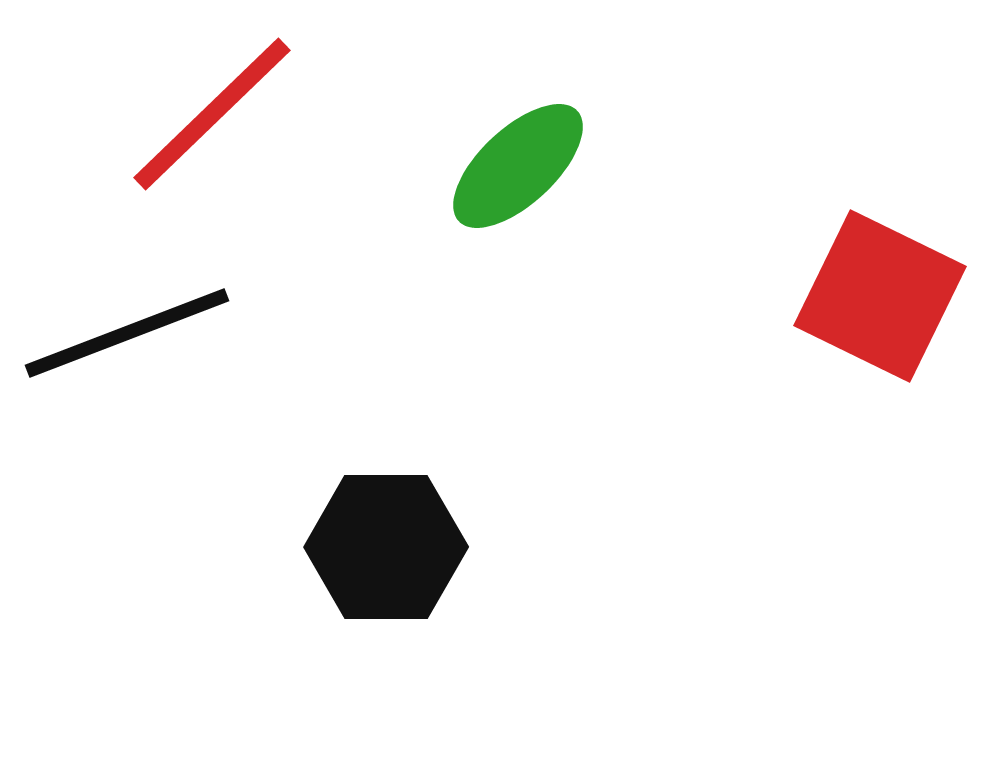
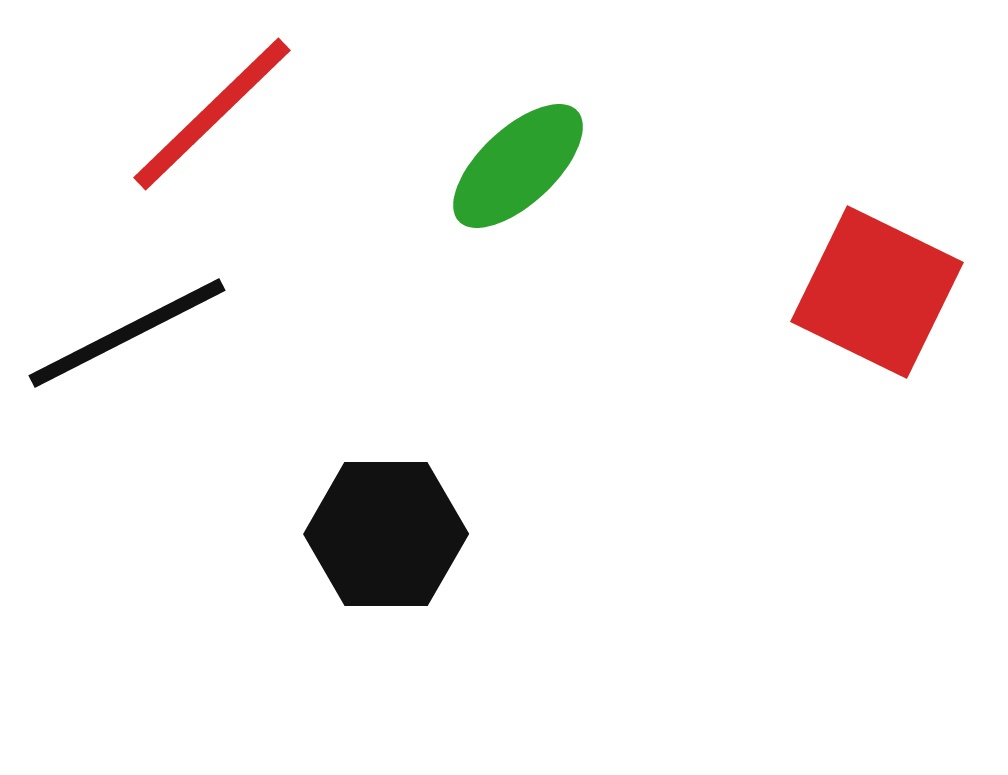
red square: moved 3 px left, 4 px up
black line: rotated 6 degrees counterclockwise
black hexagon: moved 13 px up
